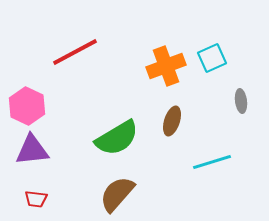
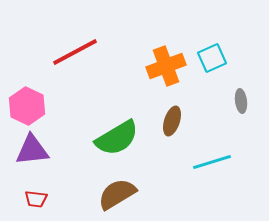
brown semicircle: rotated 18 degrees clockwise
